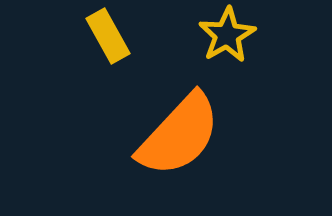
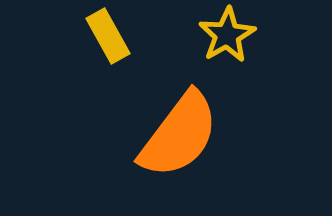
orange semicircle: rotated 6 degrees counterclockwise
